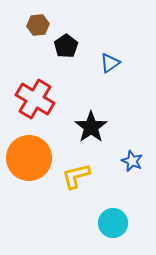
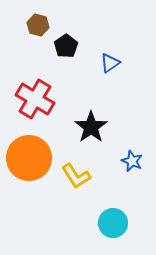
brown hexagon: rotated 20 degrees clockwise
yellow L-shape: rotated 108 degrees counterclockwise
